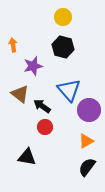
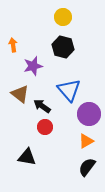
purple circle: moved 4 px down
